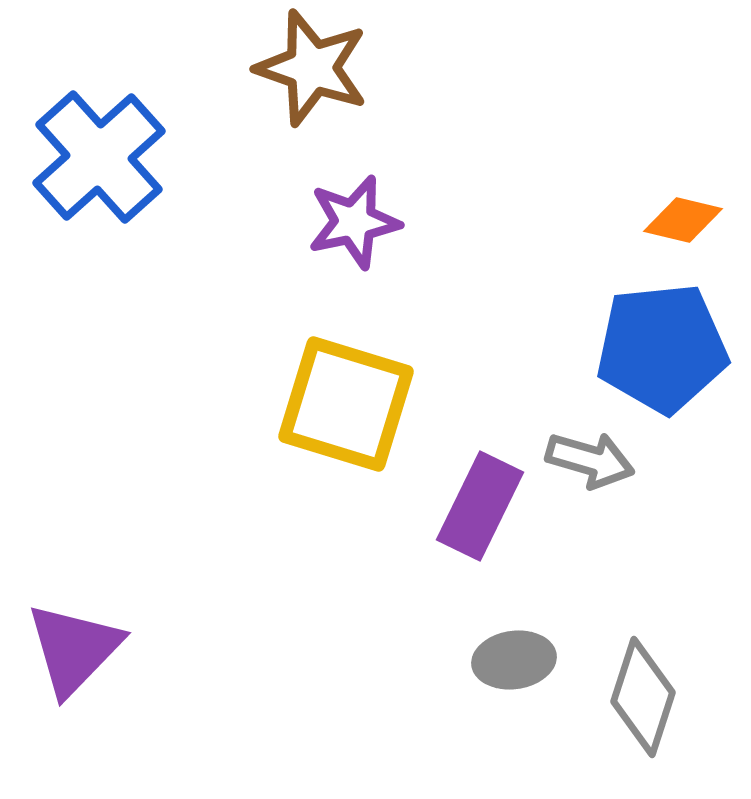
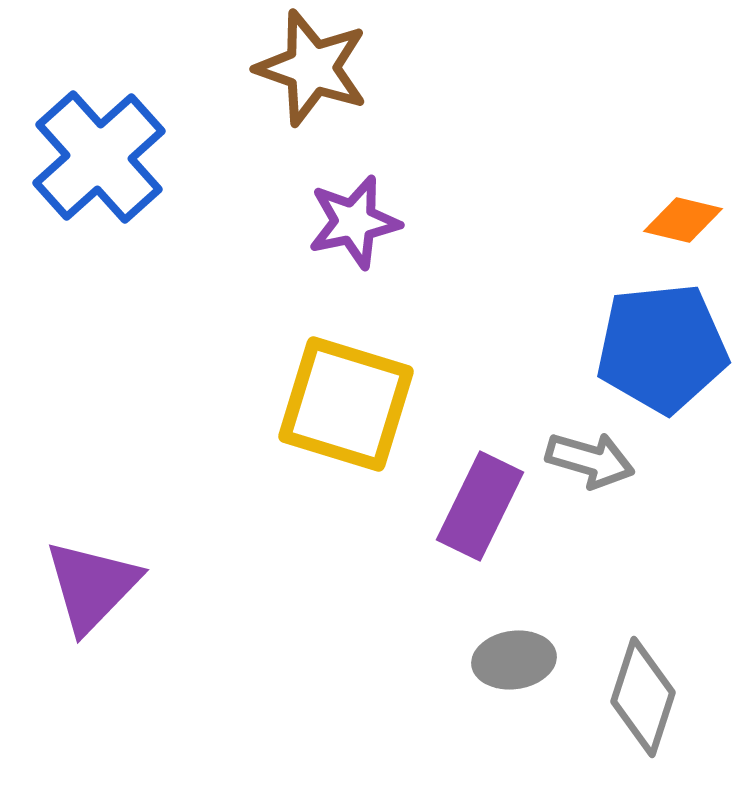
purple triangle: moved 18 px right, 63 px up
